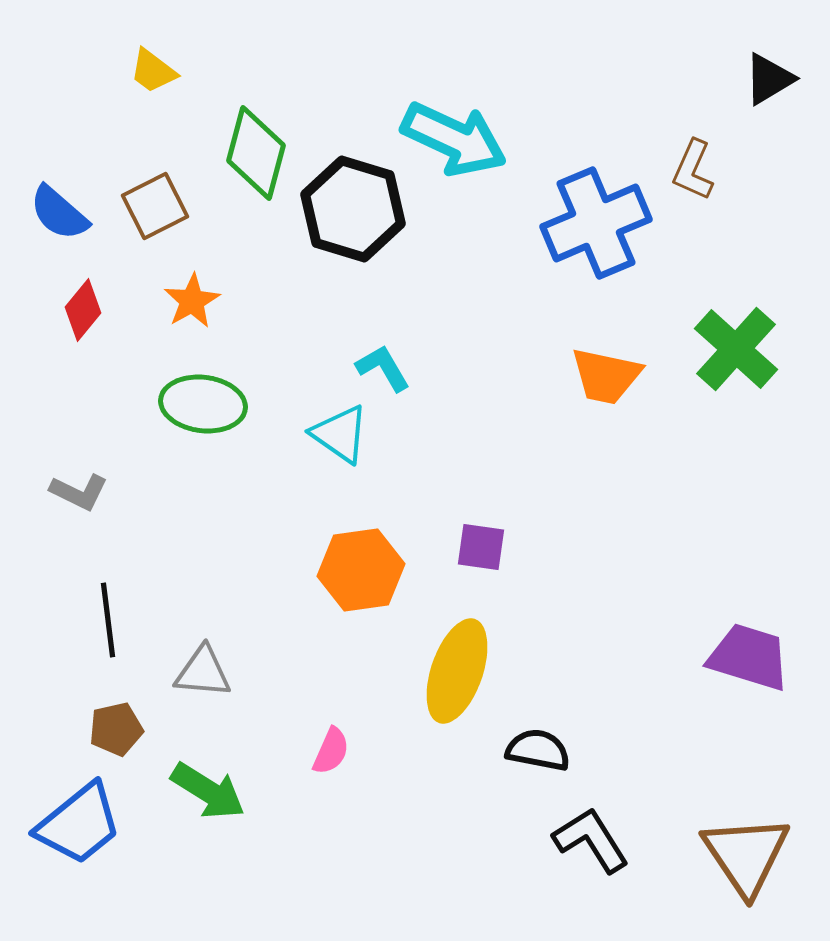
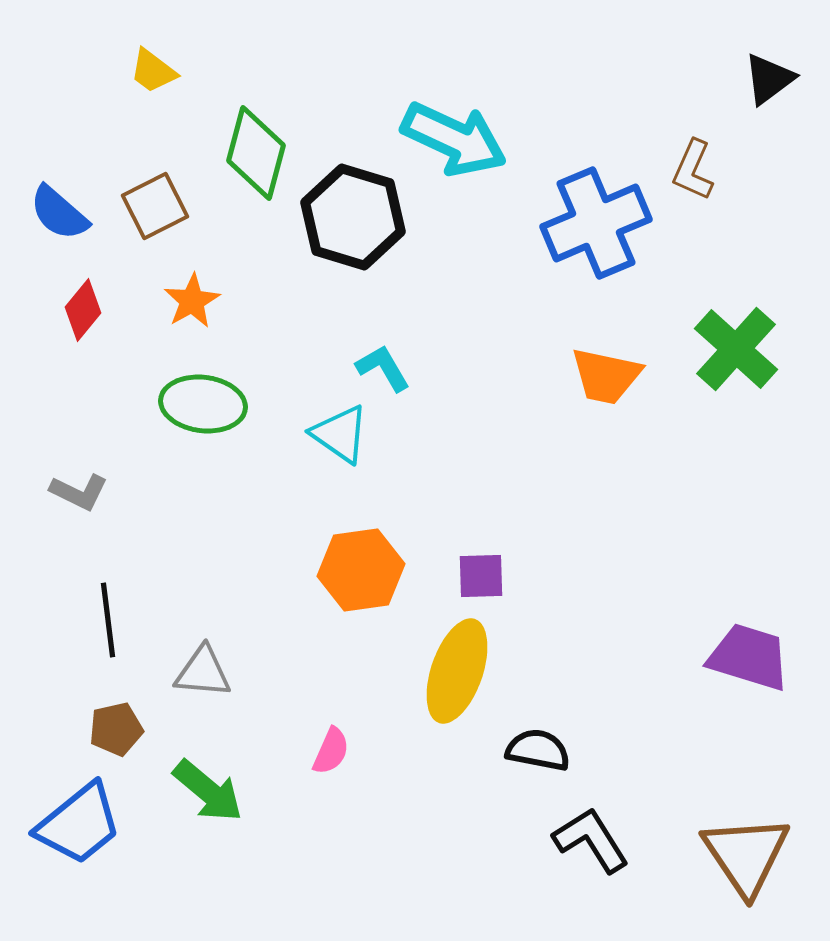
black triangle: rotated 6 degrees counterclockwise
black hexagon: moved 8 px down
purple square: moved 29 px down; rotated 10 degrees counterclockwise
green arrow: rotated 8 degrees clockwise
